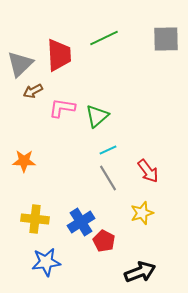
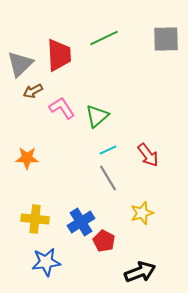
pink L-shape: rotated 48 degrees clockwise
orange star: moved 3 px right, 3 px up
red arrow: moved 16 px up
